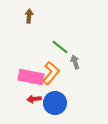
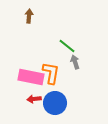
green line: moved 7 px right, 1 px up
orange L-shape: rotated 30 degrees counterclockwise
